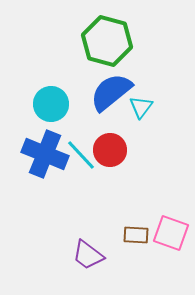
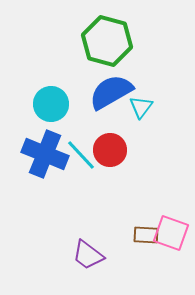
blue semicircle: rotated 9 degrees clockwise
brown rectangle: moved 10 px right
